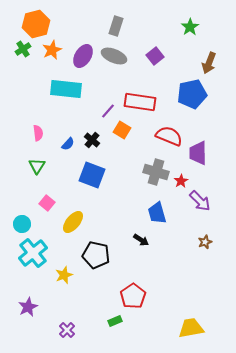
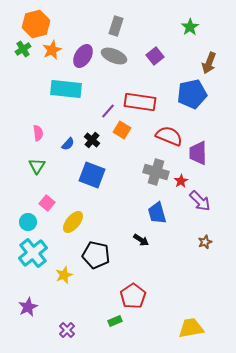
cyan circle: moved 6 px right, 2 px up
